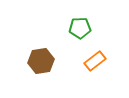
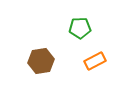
orange rectangle: rotated 10 degrees clockwise
